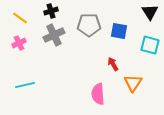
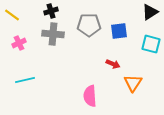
black triangle: rotated 30 degrees clockwise
yellow line: moved 8 px left, 3 px up
blue square: rotated 18 degrees counterclockwise
gray cross: moved 1 px left, 1 px up; rotated 30 degrees clockwise
cyan square: moved 1 px right, 1 px up
red arrow: rotated 144 degrees clockwise
cyan line: moved 5 px up
pink semicircle: moved 8 px left, 2 px down
